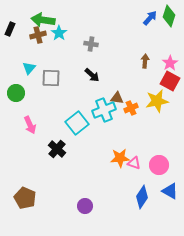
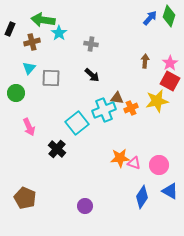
brown cross: moved 6 px left, 7 px down
pink arrow: moved 1 px left, 2 px down
